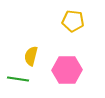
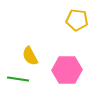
yellow pentagon: moved 4 px right, 1 px up
yellow semicircle: moved 1 px left; rotated 42 degrees counterclockwise
